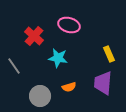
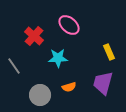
pink ellipse: rotated 25 degrees clockwise
yellow rectangle: moved 2 px up
cyan star: rotated 12 degrees counterclockwise
purple trapezoid: rotated 10 degrees clockwise
gray circle: moved 1 px up
